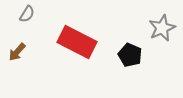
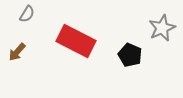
red rectangle: moved 1 px left, 1 px up
